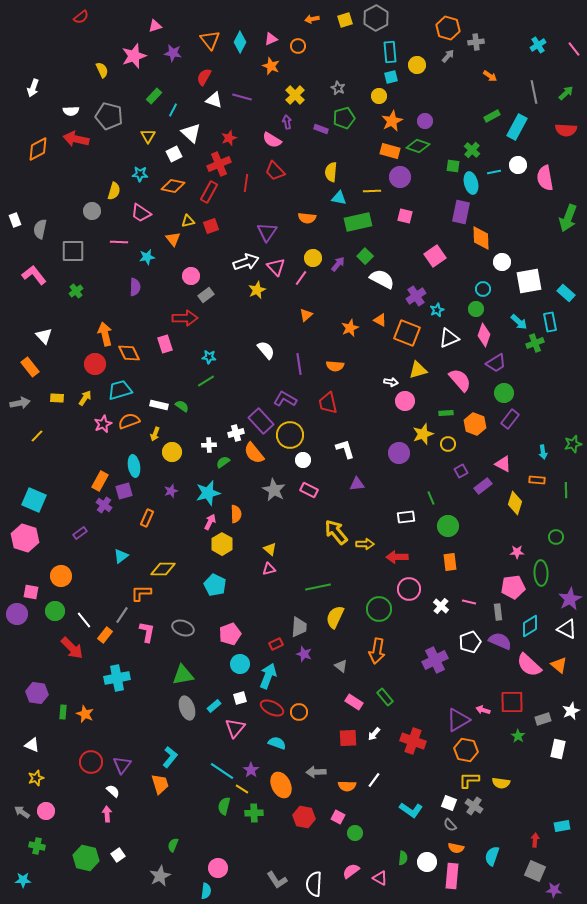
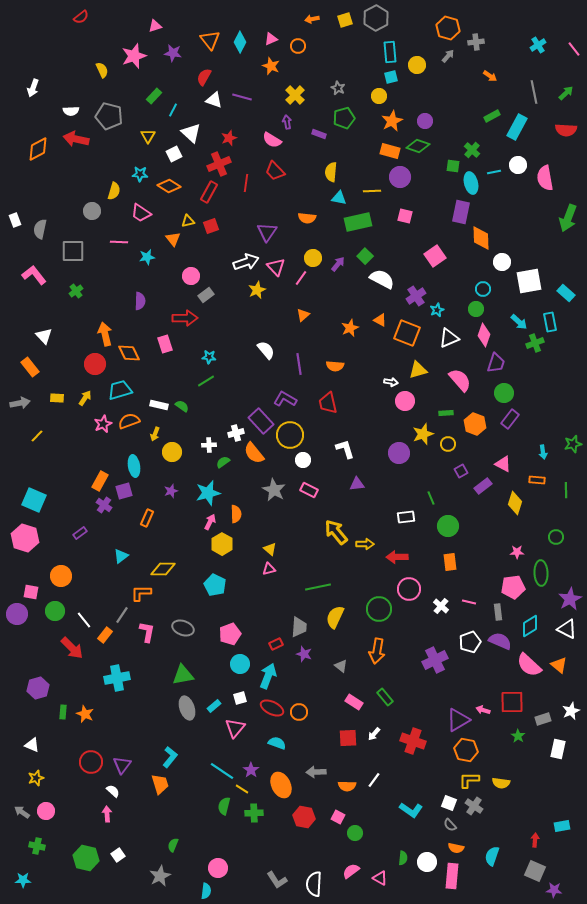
purple rectangle at (321, 129): moved 2 px left, 5 px down
orange diamond at (173, 186): moved 4 px left; rotated 20 degrees clockwise
purple semicircle at (135, 287): moved 5 px right, 14 px down
orange triangle at (306, 315): moved 3 px left
purple trapezoid at (496, 363): rotated 40 degrees counterclockwise
purple hexagon at (37, 693): moved 1 px right, 5 px up; rotated 25 degrees counterclockwise
